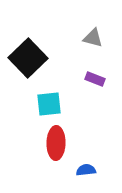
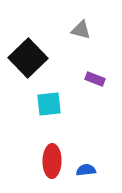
gray triangle: moved 12 px left, 8 px up
red ellipse: moved 4 px left, 18 px down
